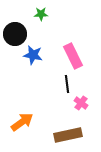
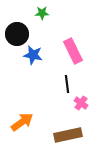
green star: moved 1 px right, 1 px up
black circle: moved 2 px right
pink rectangle: moved 5 px up
